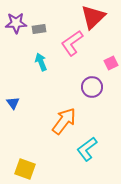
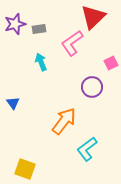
purple star: moved 1 px left, 1 px down; rotated 15 degrees counterclockwise
